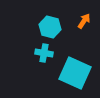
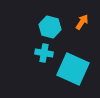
orange arrow: moved 2 px left, 1 px down
cyan square: moved 2 px left, 4 px up
